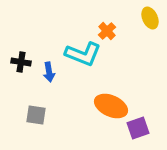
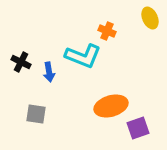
orange cross: rotated 24 degrees counterclockwise
cyan L-shape: moved 2 px down
black cross: rotated 18 degrees clockwise
orange ellipse: rotated 40 degrees counterclockwise
gray square: moved 1 px up
